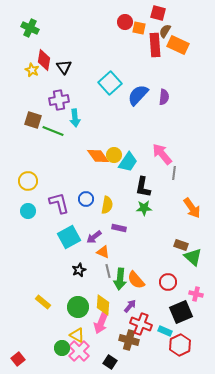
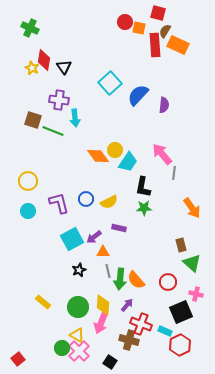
yellow star at (32, 70): moved 2 px up
purple semicircle at (164, 97): moved 8 px down
purple cross at (59, 100): rotated 18 degrees clockwise
yellow circle at (114, 155): moved 1 px right, 5 px up
yellow semicircle at (107, 205): moved 2 px right, 3 px up; rotated 54 degrees clockwise
cyan square at (69, 237): moved 3 px right, 2 px down
brown rectangle at (181, 245): rotated 56 degrees clockwise
orange triangle at (103, 252): rotated 24 degrees counterclockwise
green triangle at (193, 257): moved 1 px left, 6 px down
purple arrow at (130, 306): moved 3 px left, 1 px up
